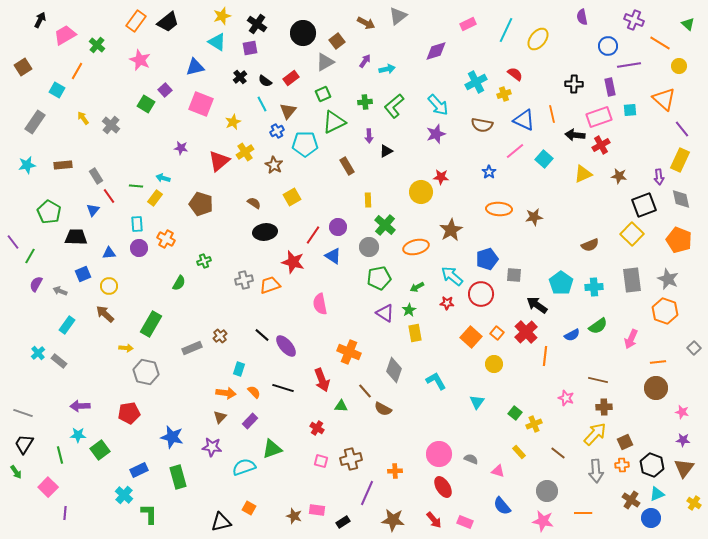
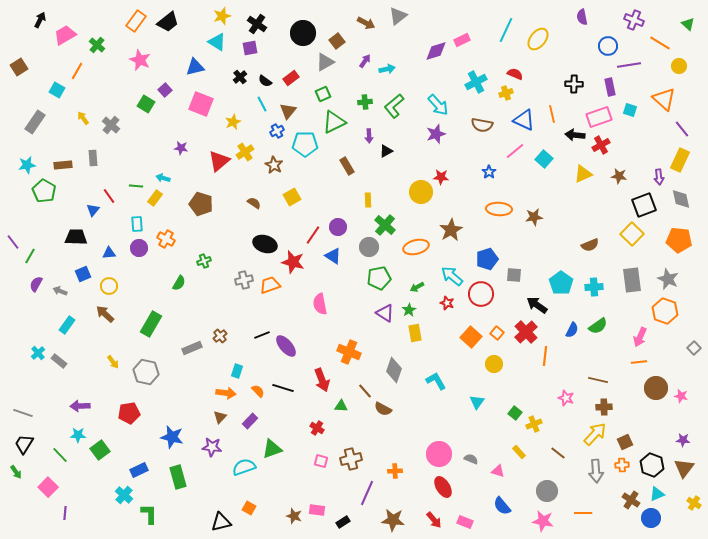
pink rectangle at (468, 24): moved 6 px left, 16 px down
brown square at (23, 67): moved 4 px left
red semicircle at (515, 74): rotated 14 degrees counterclockwise
yellow cross at (504, 94): moved 2 px right, 1 px up
cyan square at (630, 110): rotated 24 degrees clockwise
gray rectangle at (96, 176): moved 3 px left, 18 px up; rotated 28 degrees clockwise
green pentagon at (49, 212): moved 5 px left, 21 px up
black ellipse at (265, 232): moved 12 px down; rotated 25 degrees clockwise
orange pentagon at (679, 240): rotated 15 degrees counterclockwise
red star at (447, 303): rotated 16 degrees clockwise
black line at (262, 335): rotated 63 degrees counterclockwise
blue semicircle at (572, 335): moved 5 px up; rotated 35 degrees counterclockwise
pink arrow at (631, 339): moved 9 px right, 2 px up
yellow arrow at (126, 348): moved 13 px left, 14 px down; rotated 48 degrees clockwise
orange line at (658, 362): moved 19 px left
cyan rectangle at (239, 369): moved 2 px left, 2 px down
orange semicircle at (254, 392): moved 4 px right, 1 px up
pink star at (682, 412): moved 1 px left, 16 px up
green line at (60, 455): rotated 30 degrees counterclockwise
